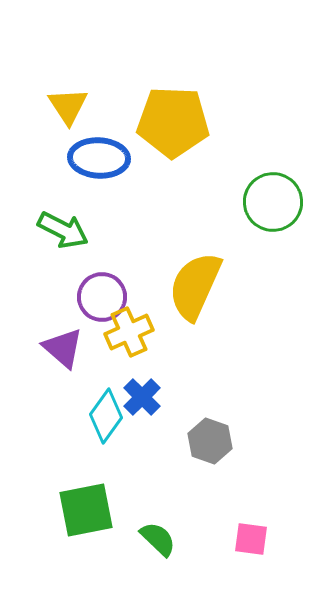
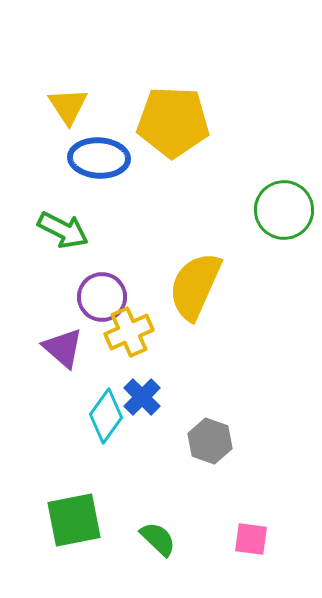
green circle: moved 11 px right, 8 px down
green square: moved 12 px left, 10 px down
